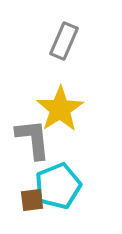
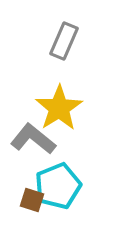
yellow star: moved 1 px left, 1 px up
gray L-shape: rotated 45 degrees counterclockwise
brown square: rotated 25 degrees clockwise
